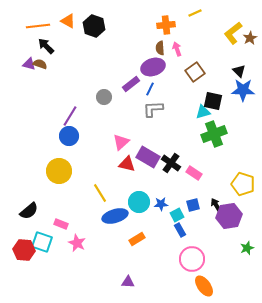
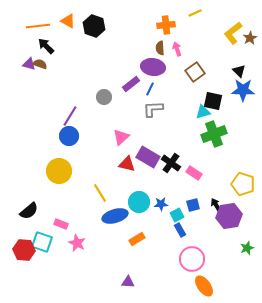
purple ellipse at (153, 67): rotated 25 degrees clockwise
pink triangle at (121, 142): moved 5 px up
